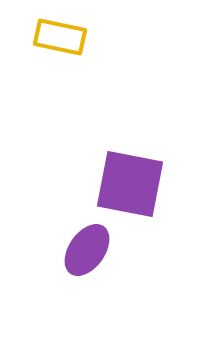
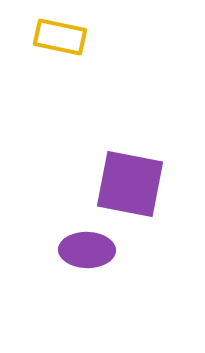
purple ellipse: rotated 56 degrees clockwise
